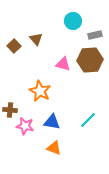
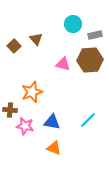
cyan circle: moved 3 px down
orange star: moved 8 px left, 1 px down; rotated 25 degrees clockwise
